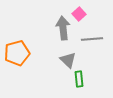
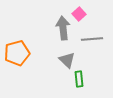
gray triangle: moved 1 px left
